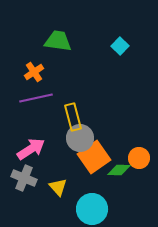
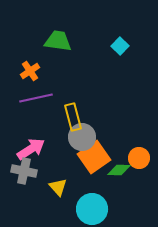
orange cross: moved 4 px left, 1 px up
gray circle: moved 2 px right, 1 px up
gray cross: moved 7 px up; rotated 10 degrees counterclockwise
